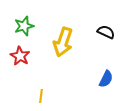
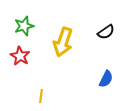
black semicircle: rotated 120 degrees clockwise
